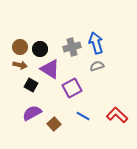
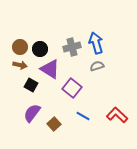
purple square: rotated 24 degrees counterclockwise
purple semicircle: rotated 24 degrees counterclockwise
